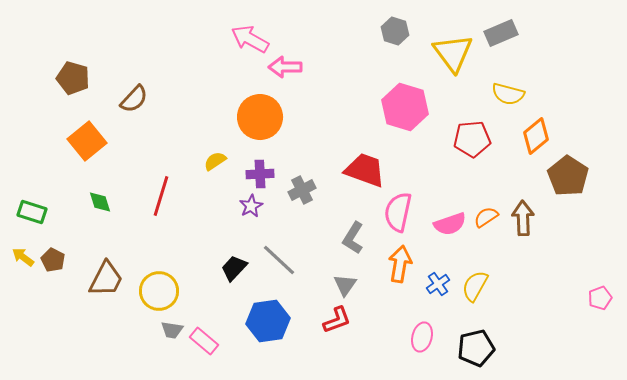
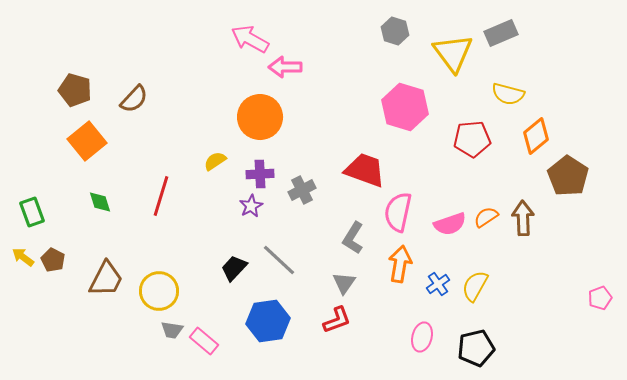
brown pentagon at (73, 78): moved 2 px right, 12 px down
green rectangle at (32, 212): rotated 52 degrees clockwise
gray triangle at (345, 285): moved 1 px left, 2 px up
